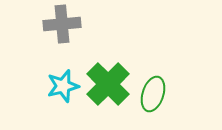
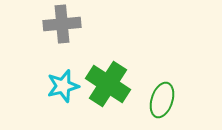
green cross: rotated 12 degrees counterclockwise
green ellipse: moved 9 px right, 6 px down
